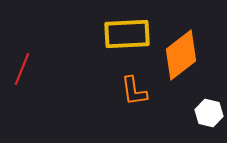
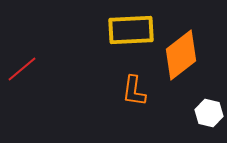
yellow rectangle: moved 4 px right, 4 px up
red line: rotated 28 degrees clockwise
orange L-shape: rotated 16 degrees clockwise
